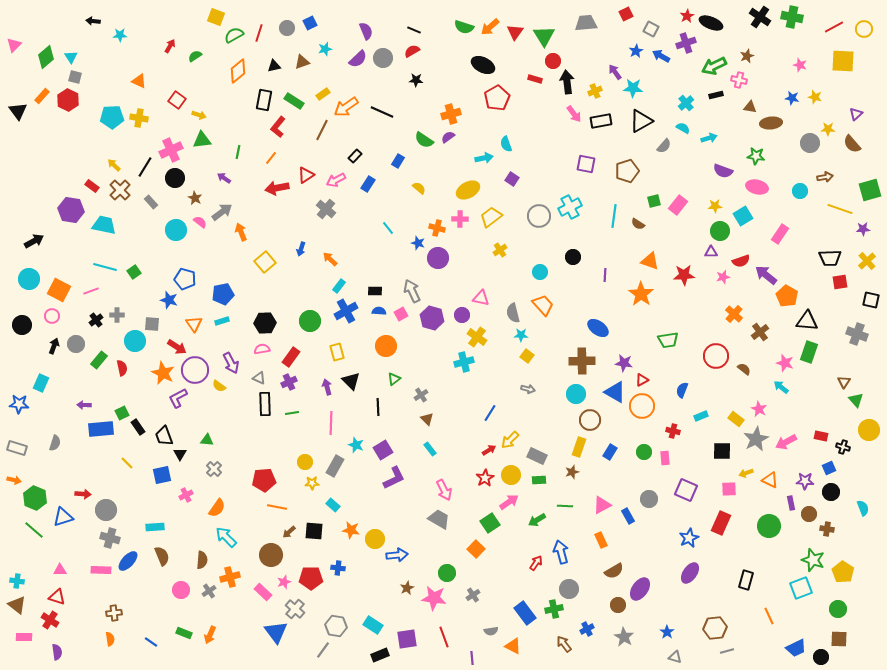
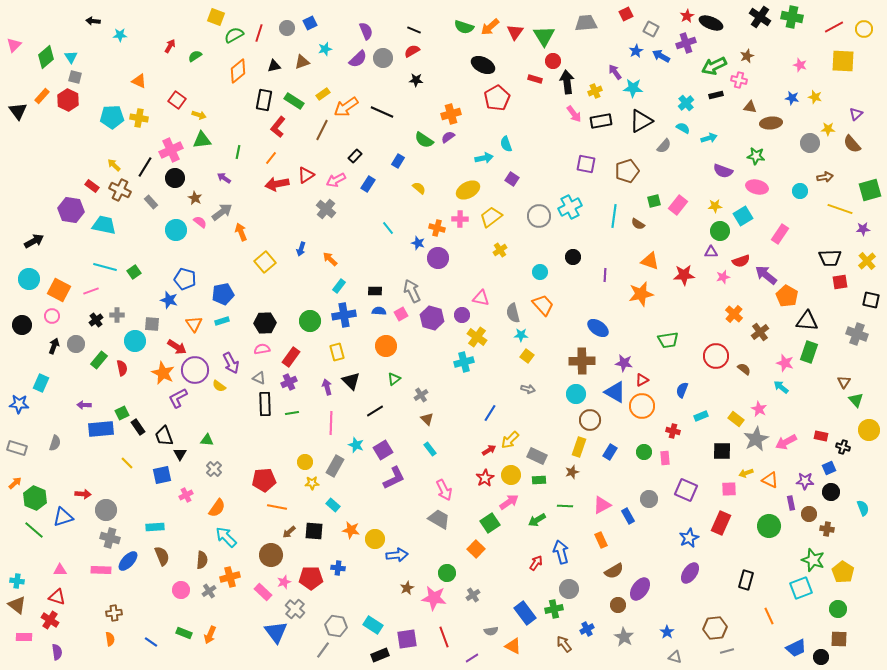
red arrow at (277, 188): moved 4 px up
brown cross at (120, 190): rotated 20 degrees counterclockwise
orange star at (641, 294): rotated 25 degrees clockwise
blue cross at (346, 311): moved 2 px left, 4 px down; rotated 20 degrees clockwise
black line at (378, 407): moved 3 px left, 4 px down; rotated 60 degrees clockwise
orange arrow at (14, 480): moved 1 px right, 3 px down; rotated 56 degrees counterclockwise
purple line at (472, 658): rotated 64 degrees clockwise
